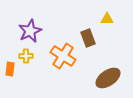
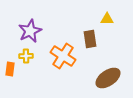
brown rectangle: moved 2 px right, 1 px down; rotated 12 degrees clockwise
